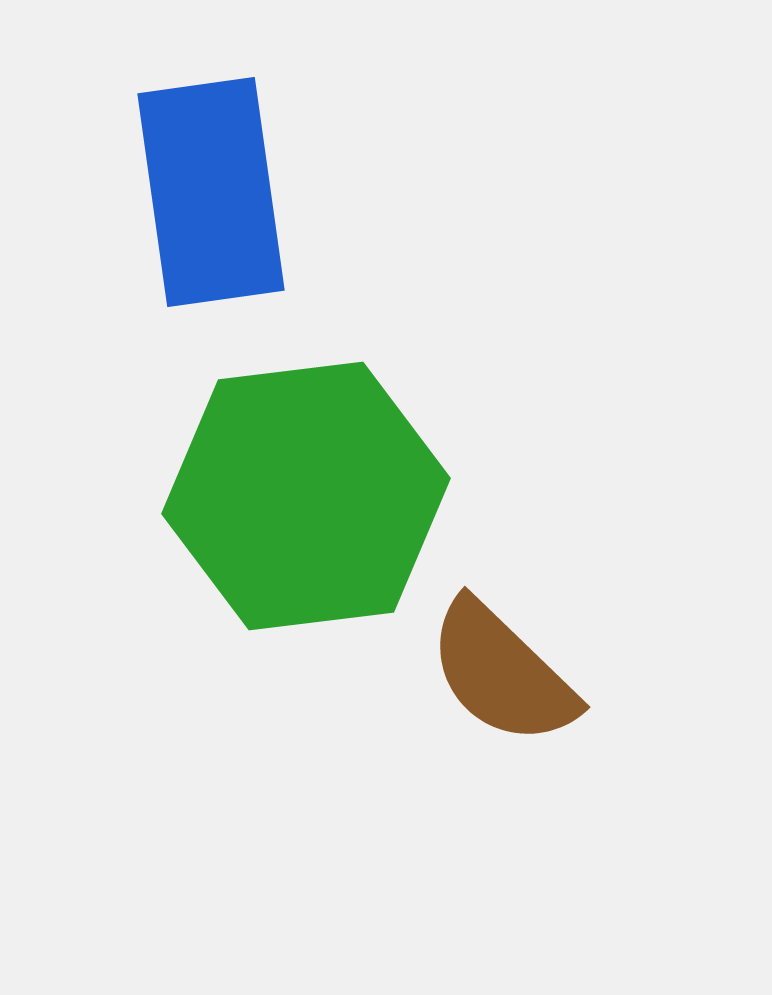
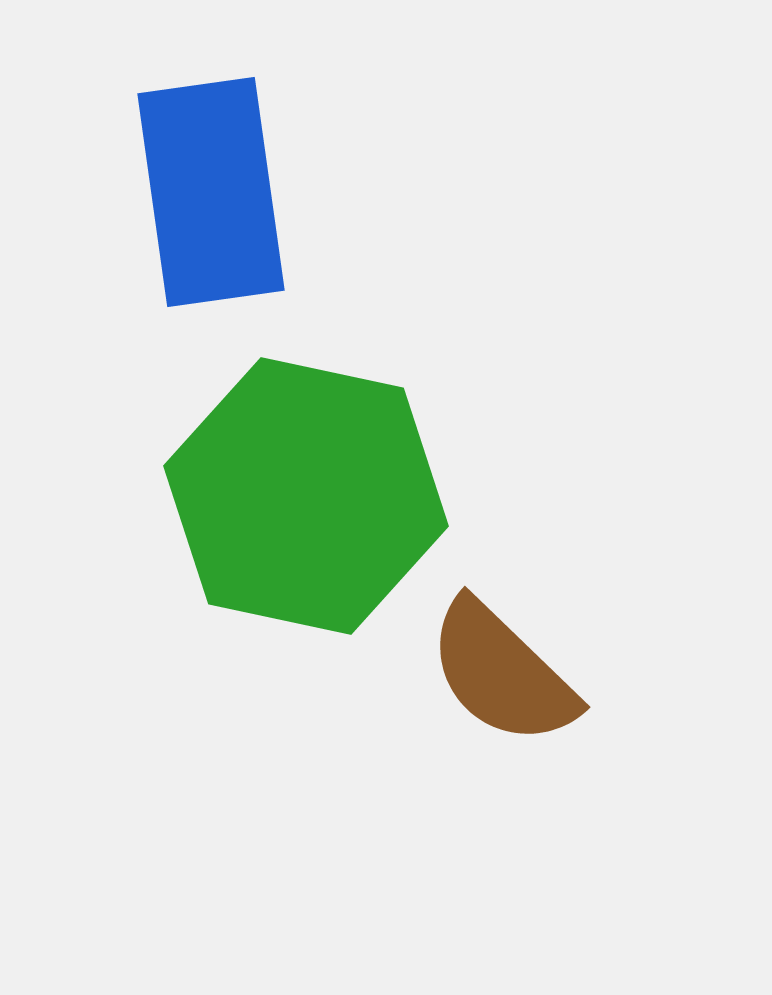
green hexagon: rotated 19 degrees clockwise
